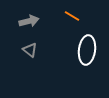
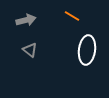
gray arrow: moved 3 px left, 1 px up
